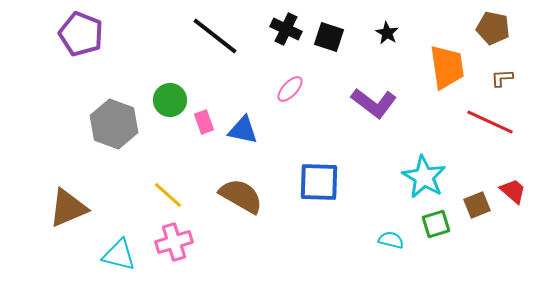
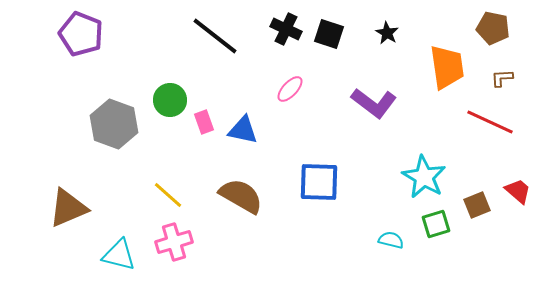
black square: moved 3 px up
red trapezoid: moved 5 px right
